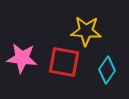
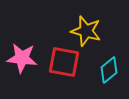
yellow star: rotated 12 degrees clockwise
cyan diamond: moved 2 px right; rotated 16 degrees clockwise
